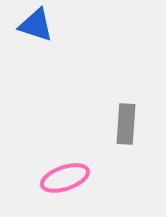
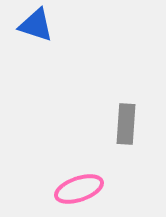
pink ellipse: moved 14 px right, 11 px down
